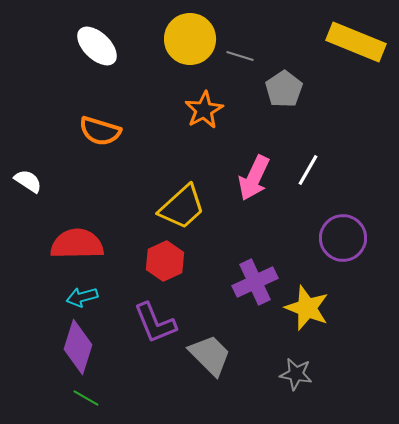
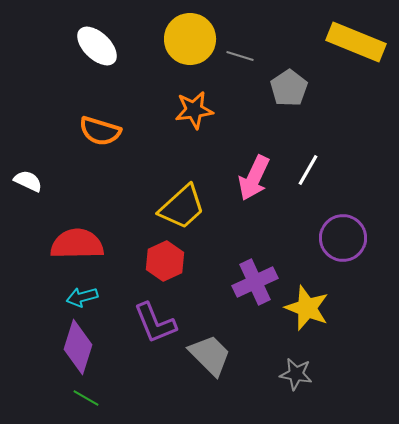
gray pentagon: moved 5 px right, 1 px up
orange star: moved 10 px left; rotated 21 degrees clockwise
white semicircle: rotated 8 degrees counterclockwise
